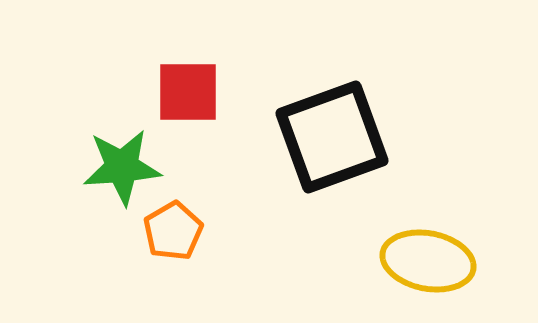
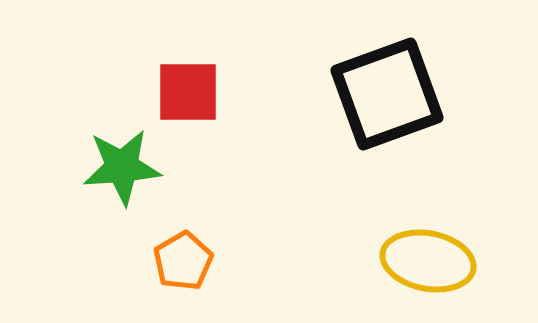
black square: moved 55 px right, 43 px up
orange pentagon: moved 10 px right, 30 px down
